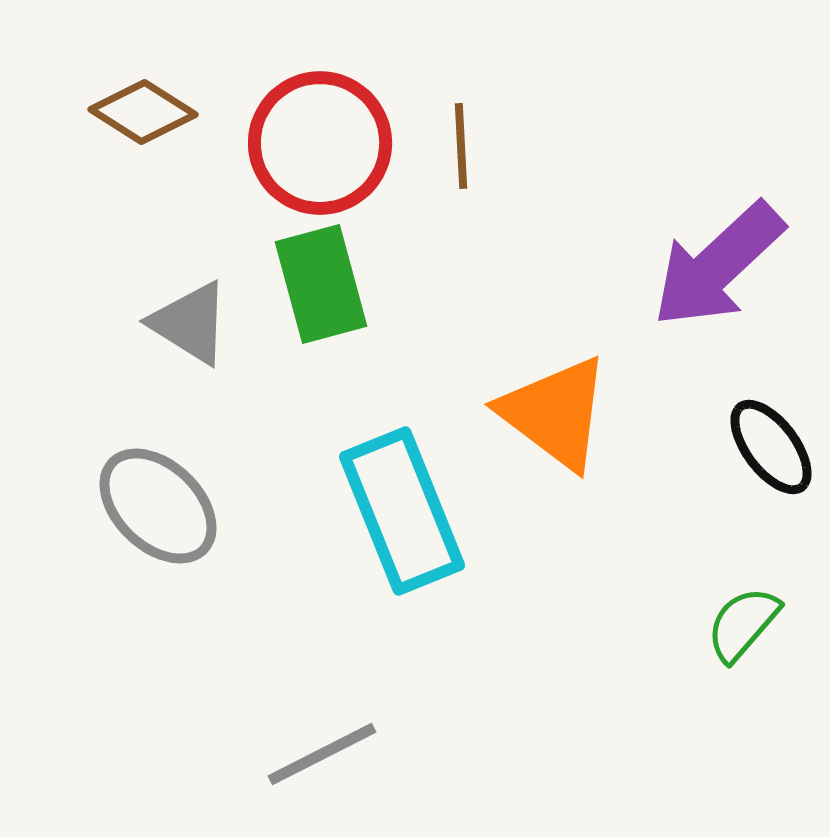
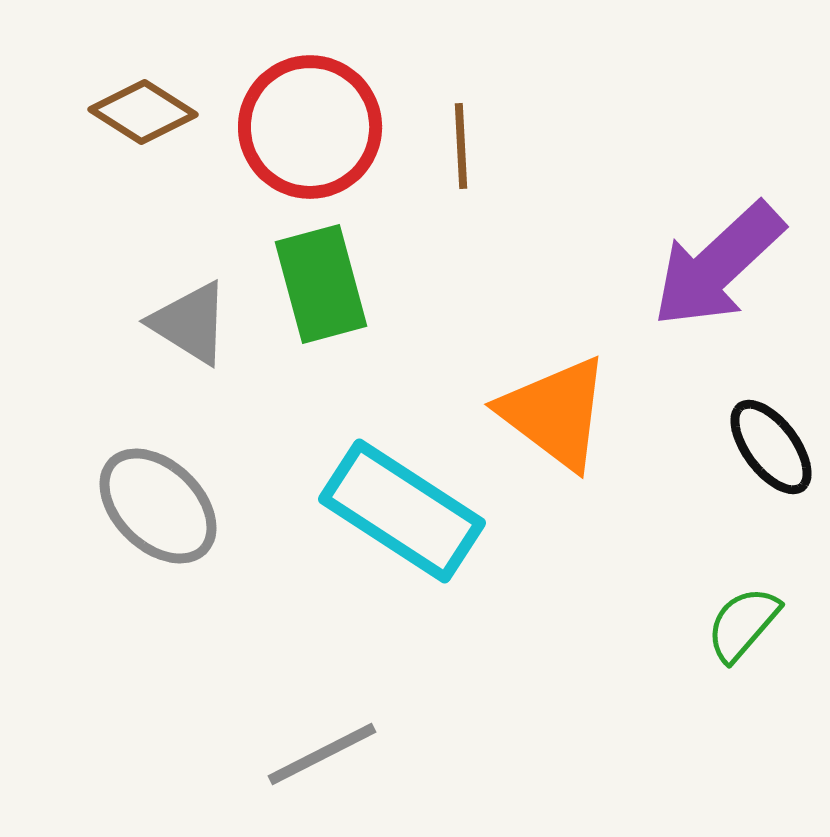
red circle: moved 10 px left, 16 px up
cyan rectangle: rotated 35 degrees counterclockwise
